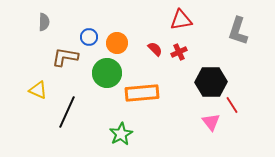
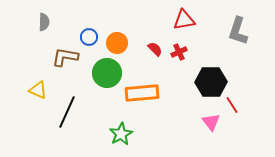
red triangle: moved 3 px right
